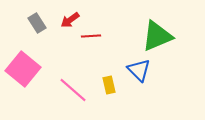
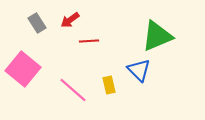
red line: moved 2 px left, 5 px down
